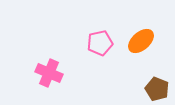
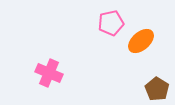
pink pentagon: moved 11 px right, 20 px up
brown pentagon: rotated 10 degrees clockwise
